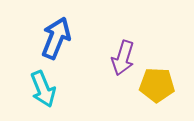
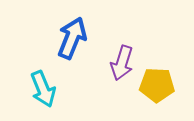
blue arrow: moved 16 px right
purple arrow: moved 1 px left, 5 px down
